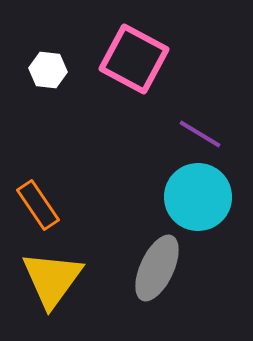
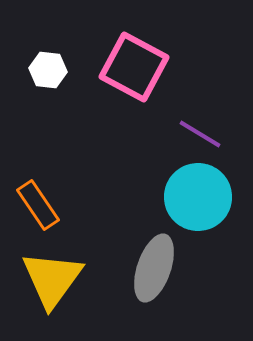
pink square: moved 8 px down
gray ellipse: moved 3 px left; rotated 6 degrees counterclockwise
